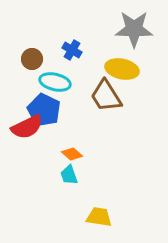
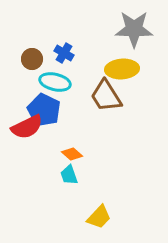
blue cross: moved 8 px left, 3 px down
yellow ellipse: rotated 16 degrees counterclockwise
yellow trapezoid: rotated 124 degrees clockwise
